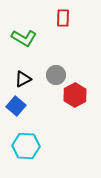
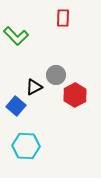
green L-shape: moved 8 px left, 2 px up; rotated 15 degrees clockwise
black triangle: moved 11 px right, 8 px down
